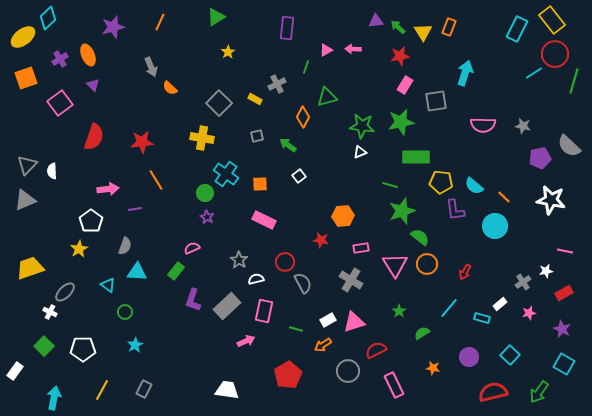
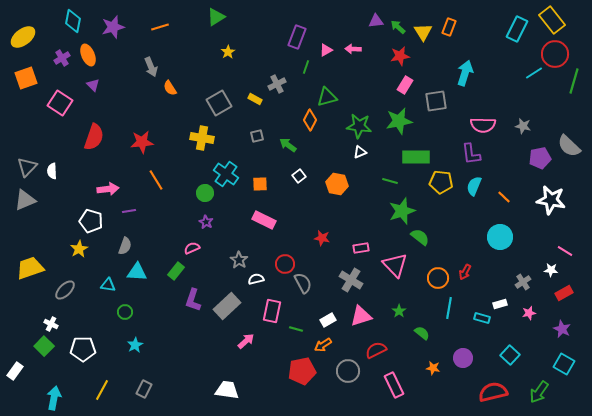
cyan diamond at (48, 18): moved 25 px right, 3 px down; rotated 35 degrees counterclockwise
orange line at (160, 22): moved 5 px down; rotated 48 degrees clockwise
purple rectangle at (287, 28): moved 10 px right, 9 px down; rotated 15 degrees clockwise
purple cross at (60, 59): moved 2 px right, 1 px up
orange semicircle at (170, 88): rotated 14 degrees clockwise
pink square at (60, 103): rotated 20 degrees counterclockwise
gray square at (219, 103): rotated 15 degrees clockwise
orange diamond at (303, 117): moved 7 px right, 3 px down
green star at (401, 122): moved 2 px left, 1 px up
green star at (362, 126): moved 3 px left
gray triangle at (27, 165): moved 2 px down
green line at (390, 185): moved 4 px up
cyan semicircle at (474, 186): rotated 72 degrees clockwise
purple line at (135, 209): moved 6 px left, 2 px down
purple L-shape at (455, 210): moved 16 px right, 56 px up
orange hexagon at (343, 216): moved 6 px left, 32 px up; rotated 15 degrees clockwise
purple star at (207, 217): moved 1 px left, 5 px down
white pentagon at (91, 221): rotated 20 degrees counterclockwise
cyan circle at (495, 226): moved 5 px right, 11 px down
red star at (321, 240): moved 1 px right, 2 px up
pink line at (565, 251): rotated 21 degrees clockwise
red circle at (285, 262): moved 2 px down
orange circle at (427, 264): moved 11 px right, 14 px down
pink triangle at (395, 265): rotated 12 degrees counterclockwise
white star at (546, 271): moved 5 px right, 1 px up; rotated 16 degrees clockwise
cyan triangle at (108, 285): rotated 28 degrees counterclockwise
gray ellipse at (65, 292): moved 2 px up
white rectangle at (500, 304): rotated 24 degrees clockwise
cyan line at (449, 308): rotated 30 degrees counterclockwise
pink rectangle at (264, 311): moved 8 px right
white cross at (50, 312): moved 1 px right, 12 px down
pink triangle at (354, 322): moved 7 px right, 6 px up
green semicircle at (422, 333): rotated 70 degrees clockwise
pink arrow at (246, 341): rotated 18 degrees counterclockwise
purple circle at (469, 357): moved 6 px left, 1 px down
red pentagon at (288, 375): moved 14 px right, 4 px up; rotated 20 degrees clockwise
